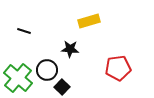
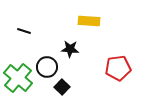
yellow rectangle: rotated 20 degrees clockwise
black circle: moved 3 px up
